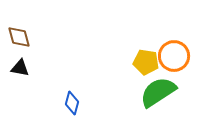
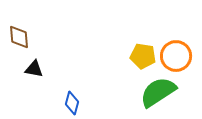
brown diamond: rotated 10 degrees clockwise
orange circle: moved 2 px right
yellow pentagon: moved 3 px left, 6 px up
black triangle: moved 14 px right, 1 px down
